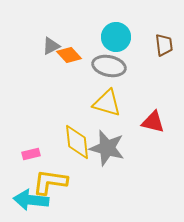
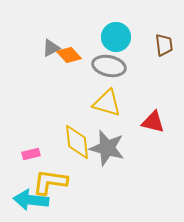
gray triangle: moved 2 px down
